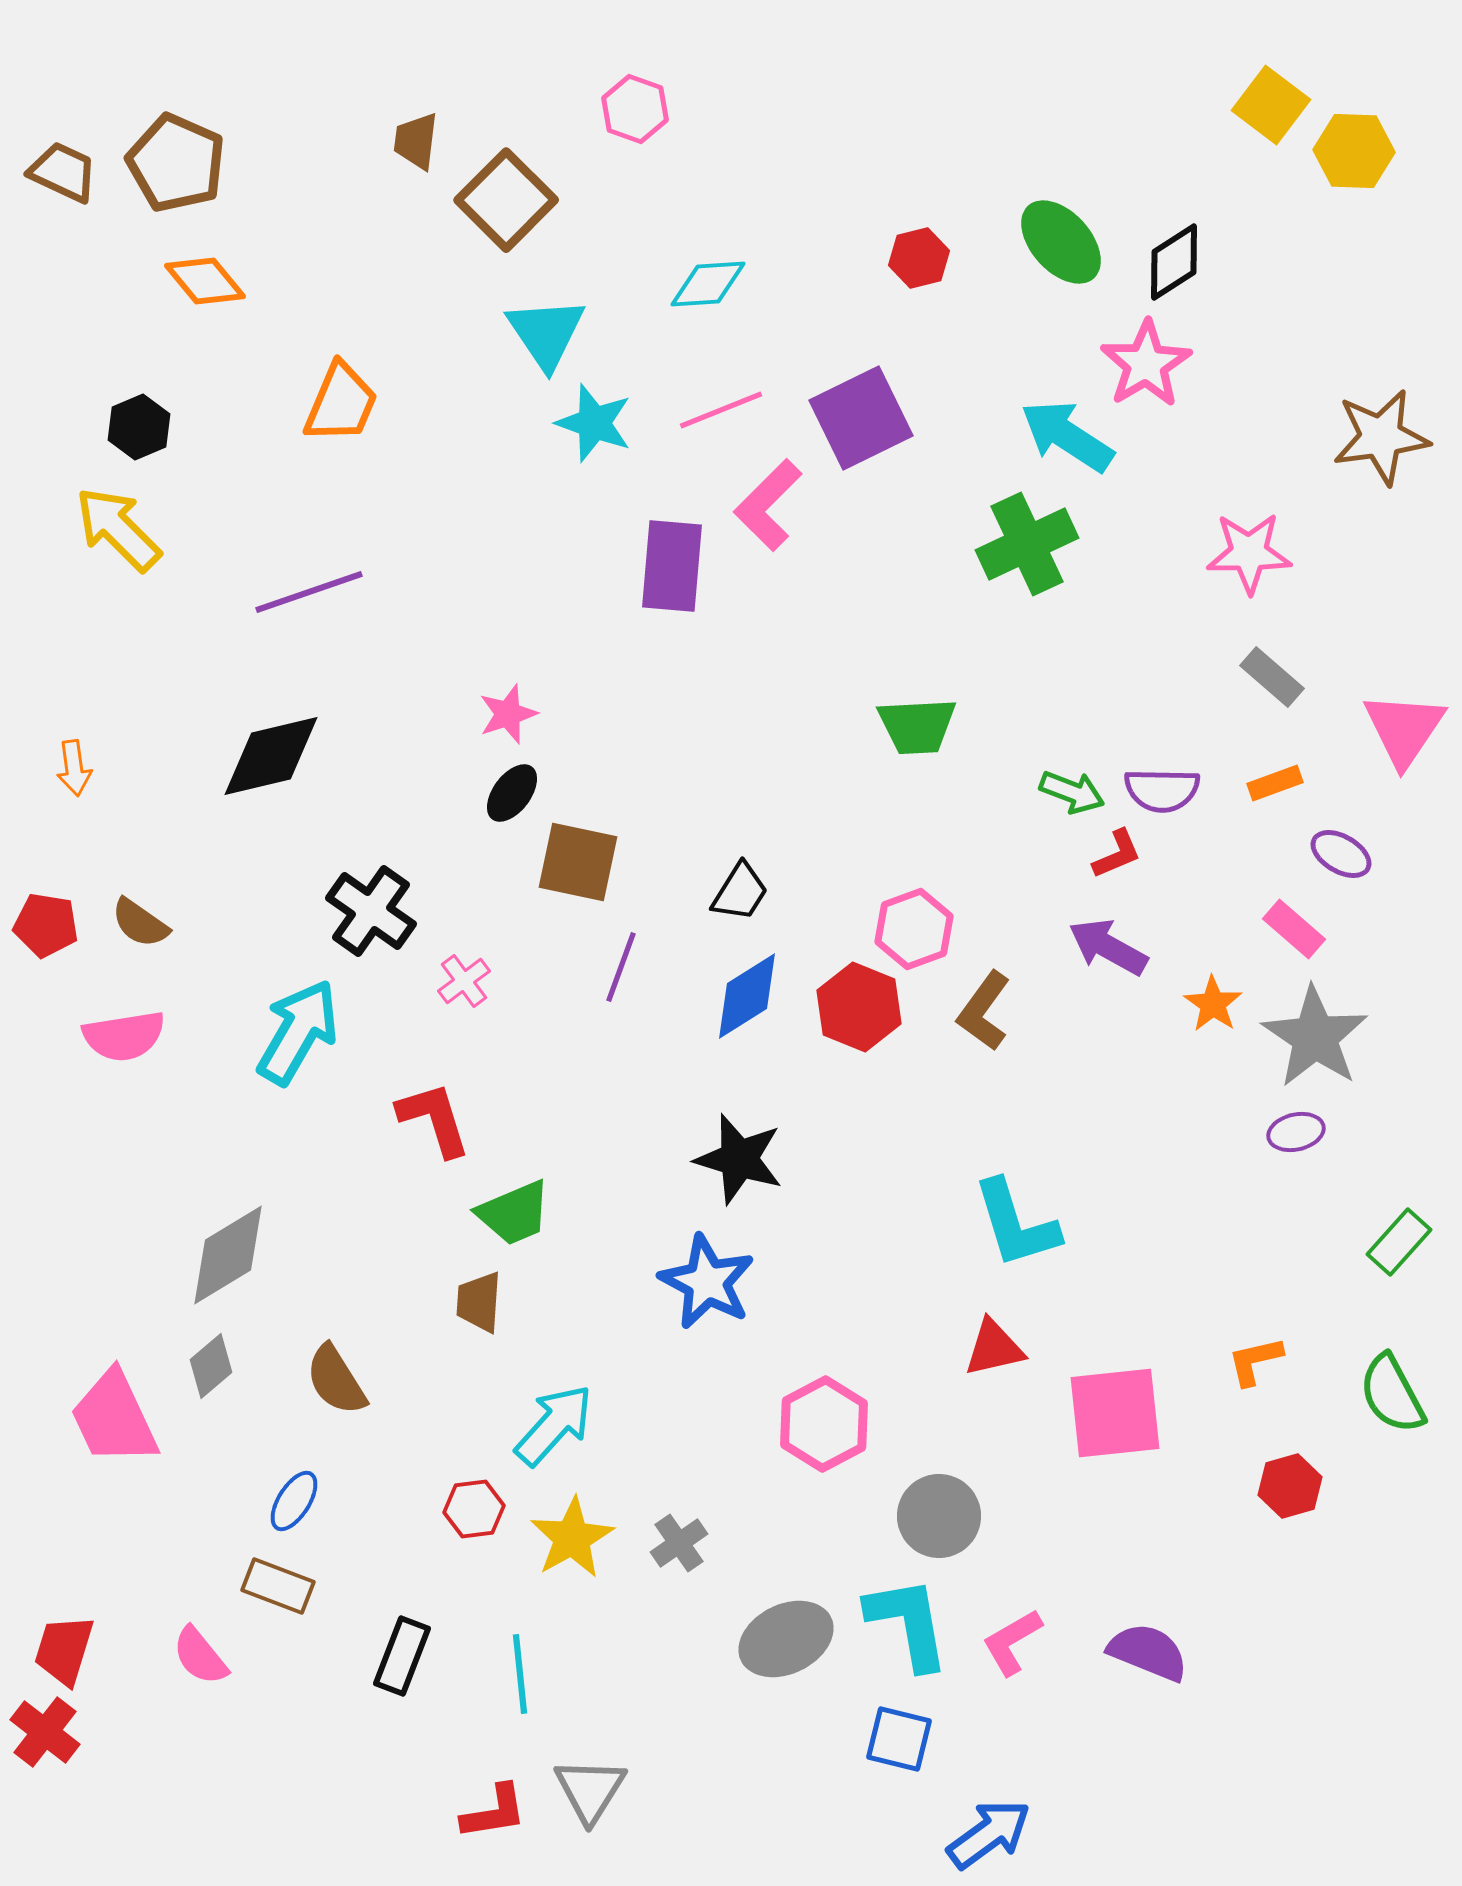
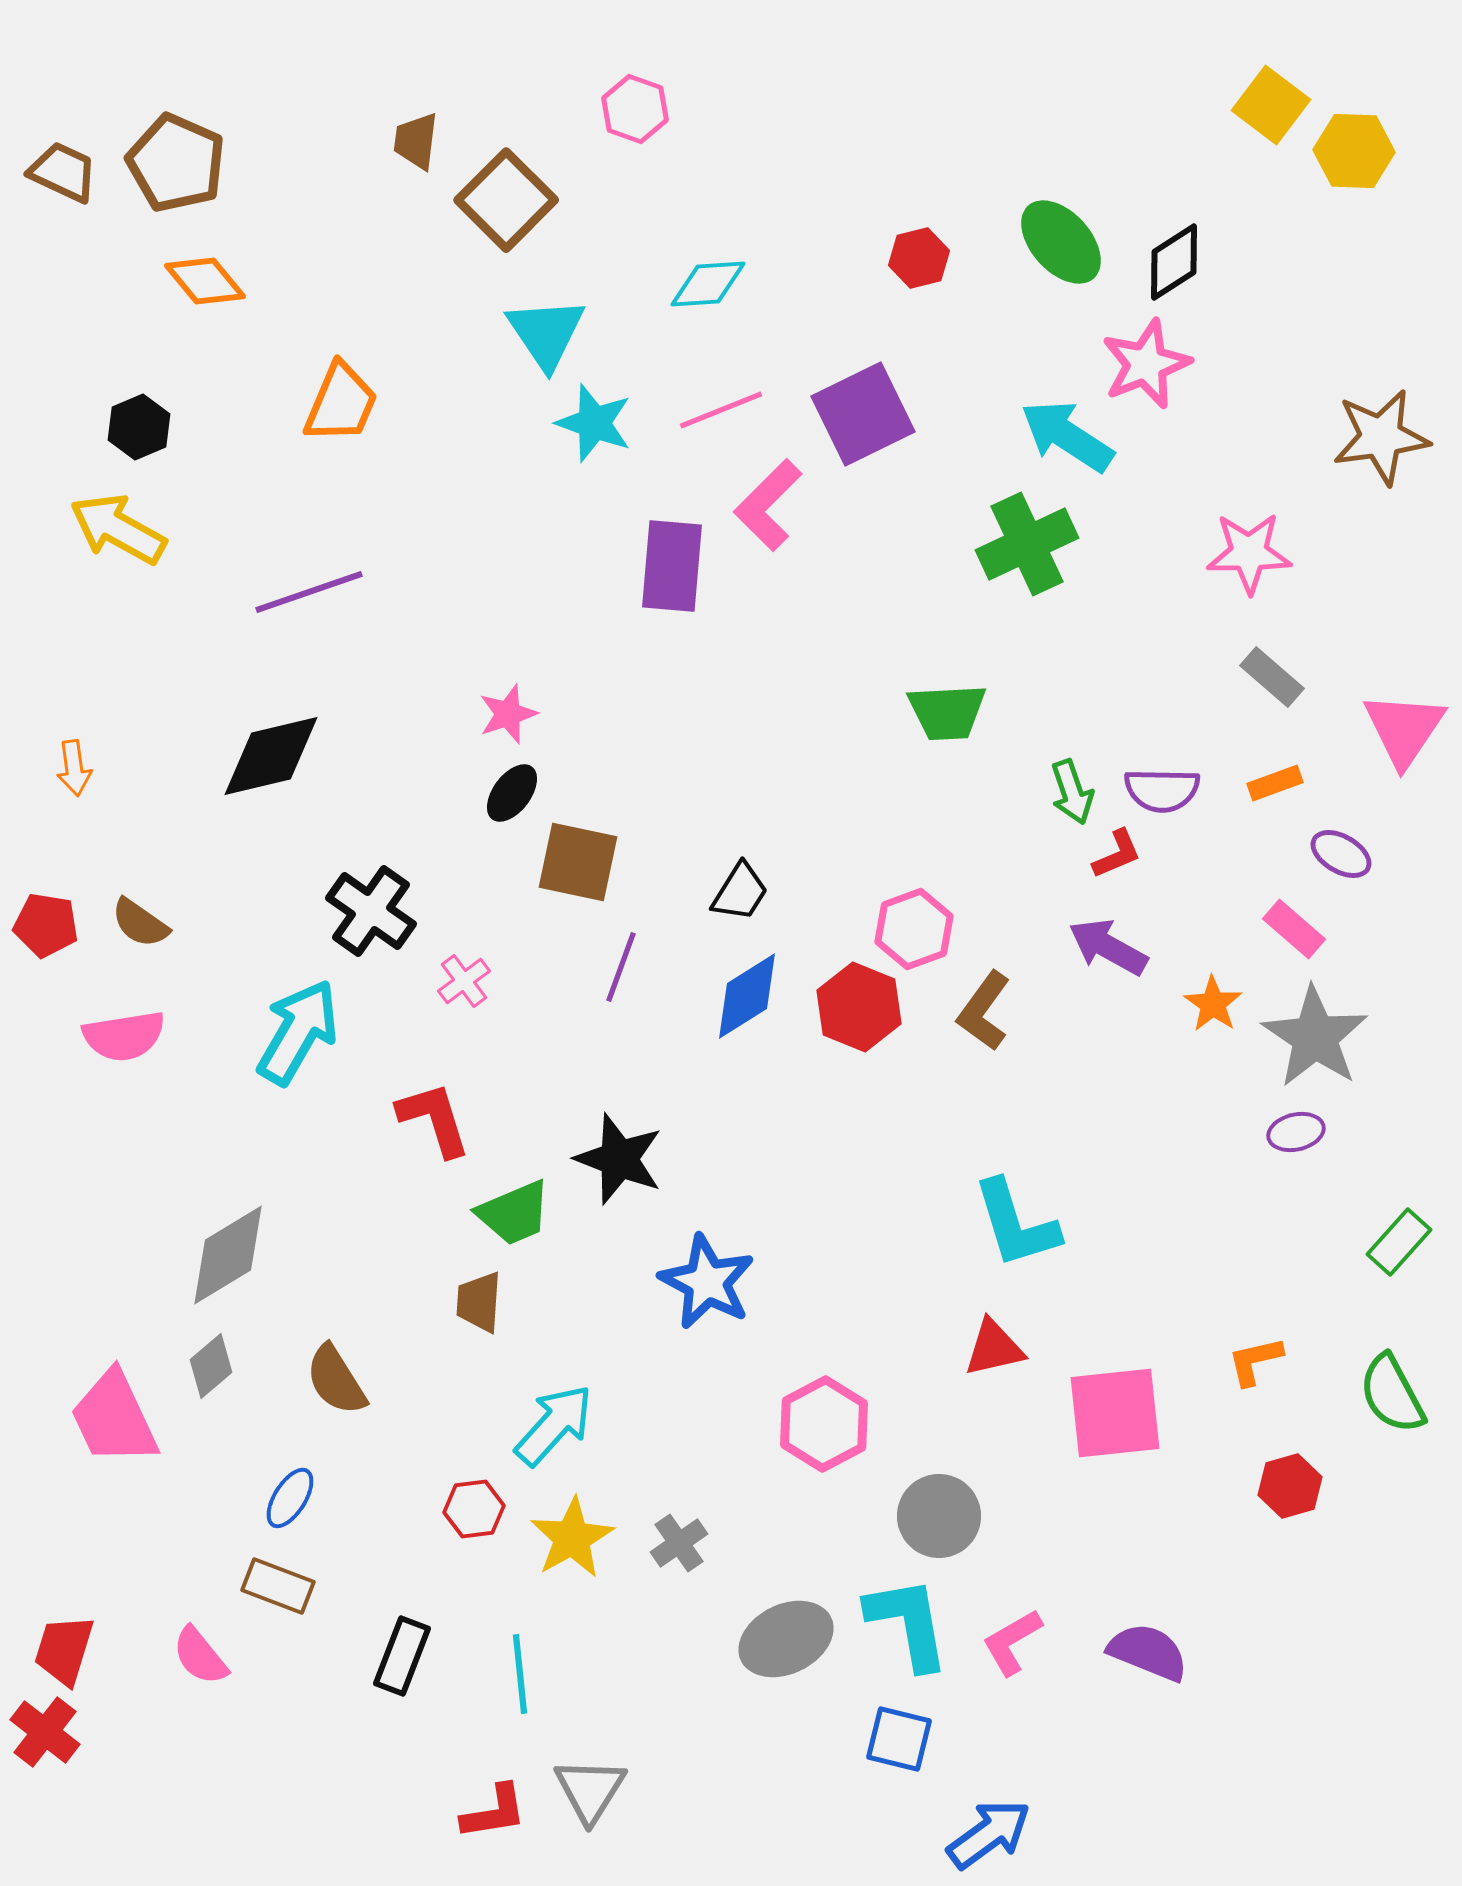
pink star at (1146, 364): rotated 10 degrees clockwise
purple square at (861, 418): moved 2 px right, 4 px up
yellow arrow at (118, 529): rotated 16 degrees counterclockwise
green trapezoid at (917, 726): moved 30 px right, 14 px up
green arrow at (1072, 792): rotated 50 degrees clockwise
black star at (739, 1159): moved 120 px left; rotated 4 degrees clockwise
blue ellipse at (294, 1501): moved 4 px left, 3 px up
